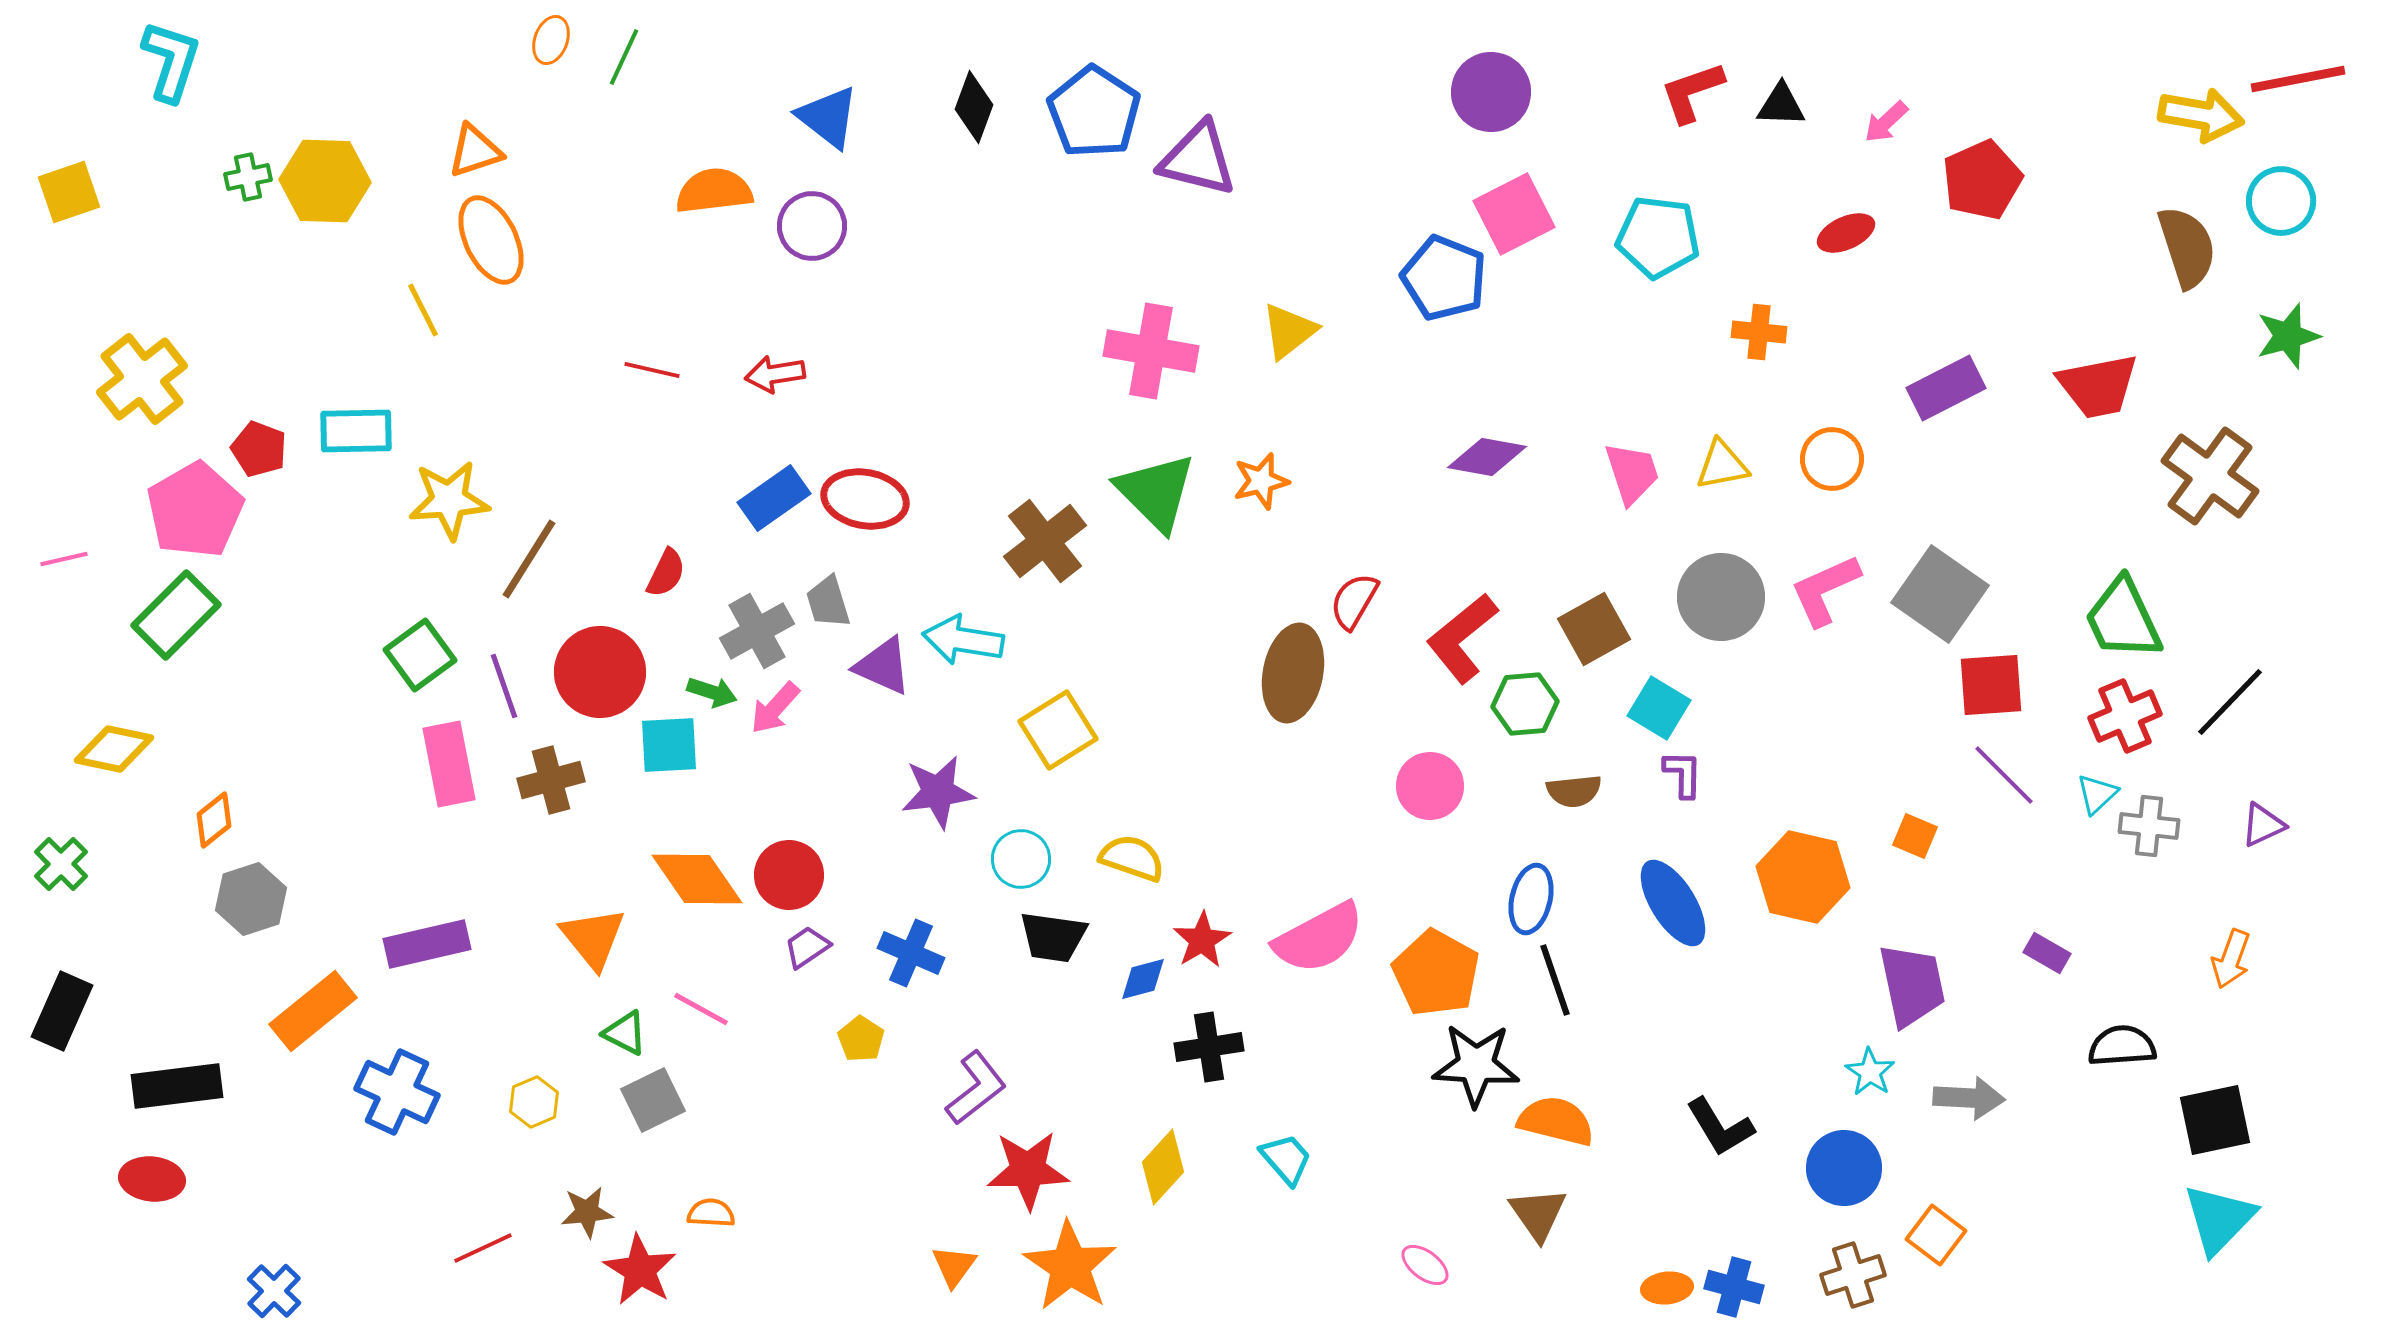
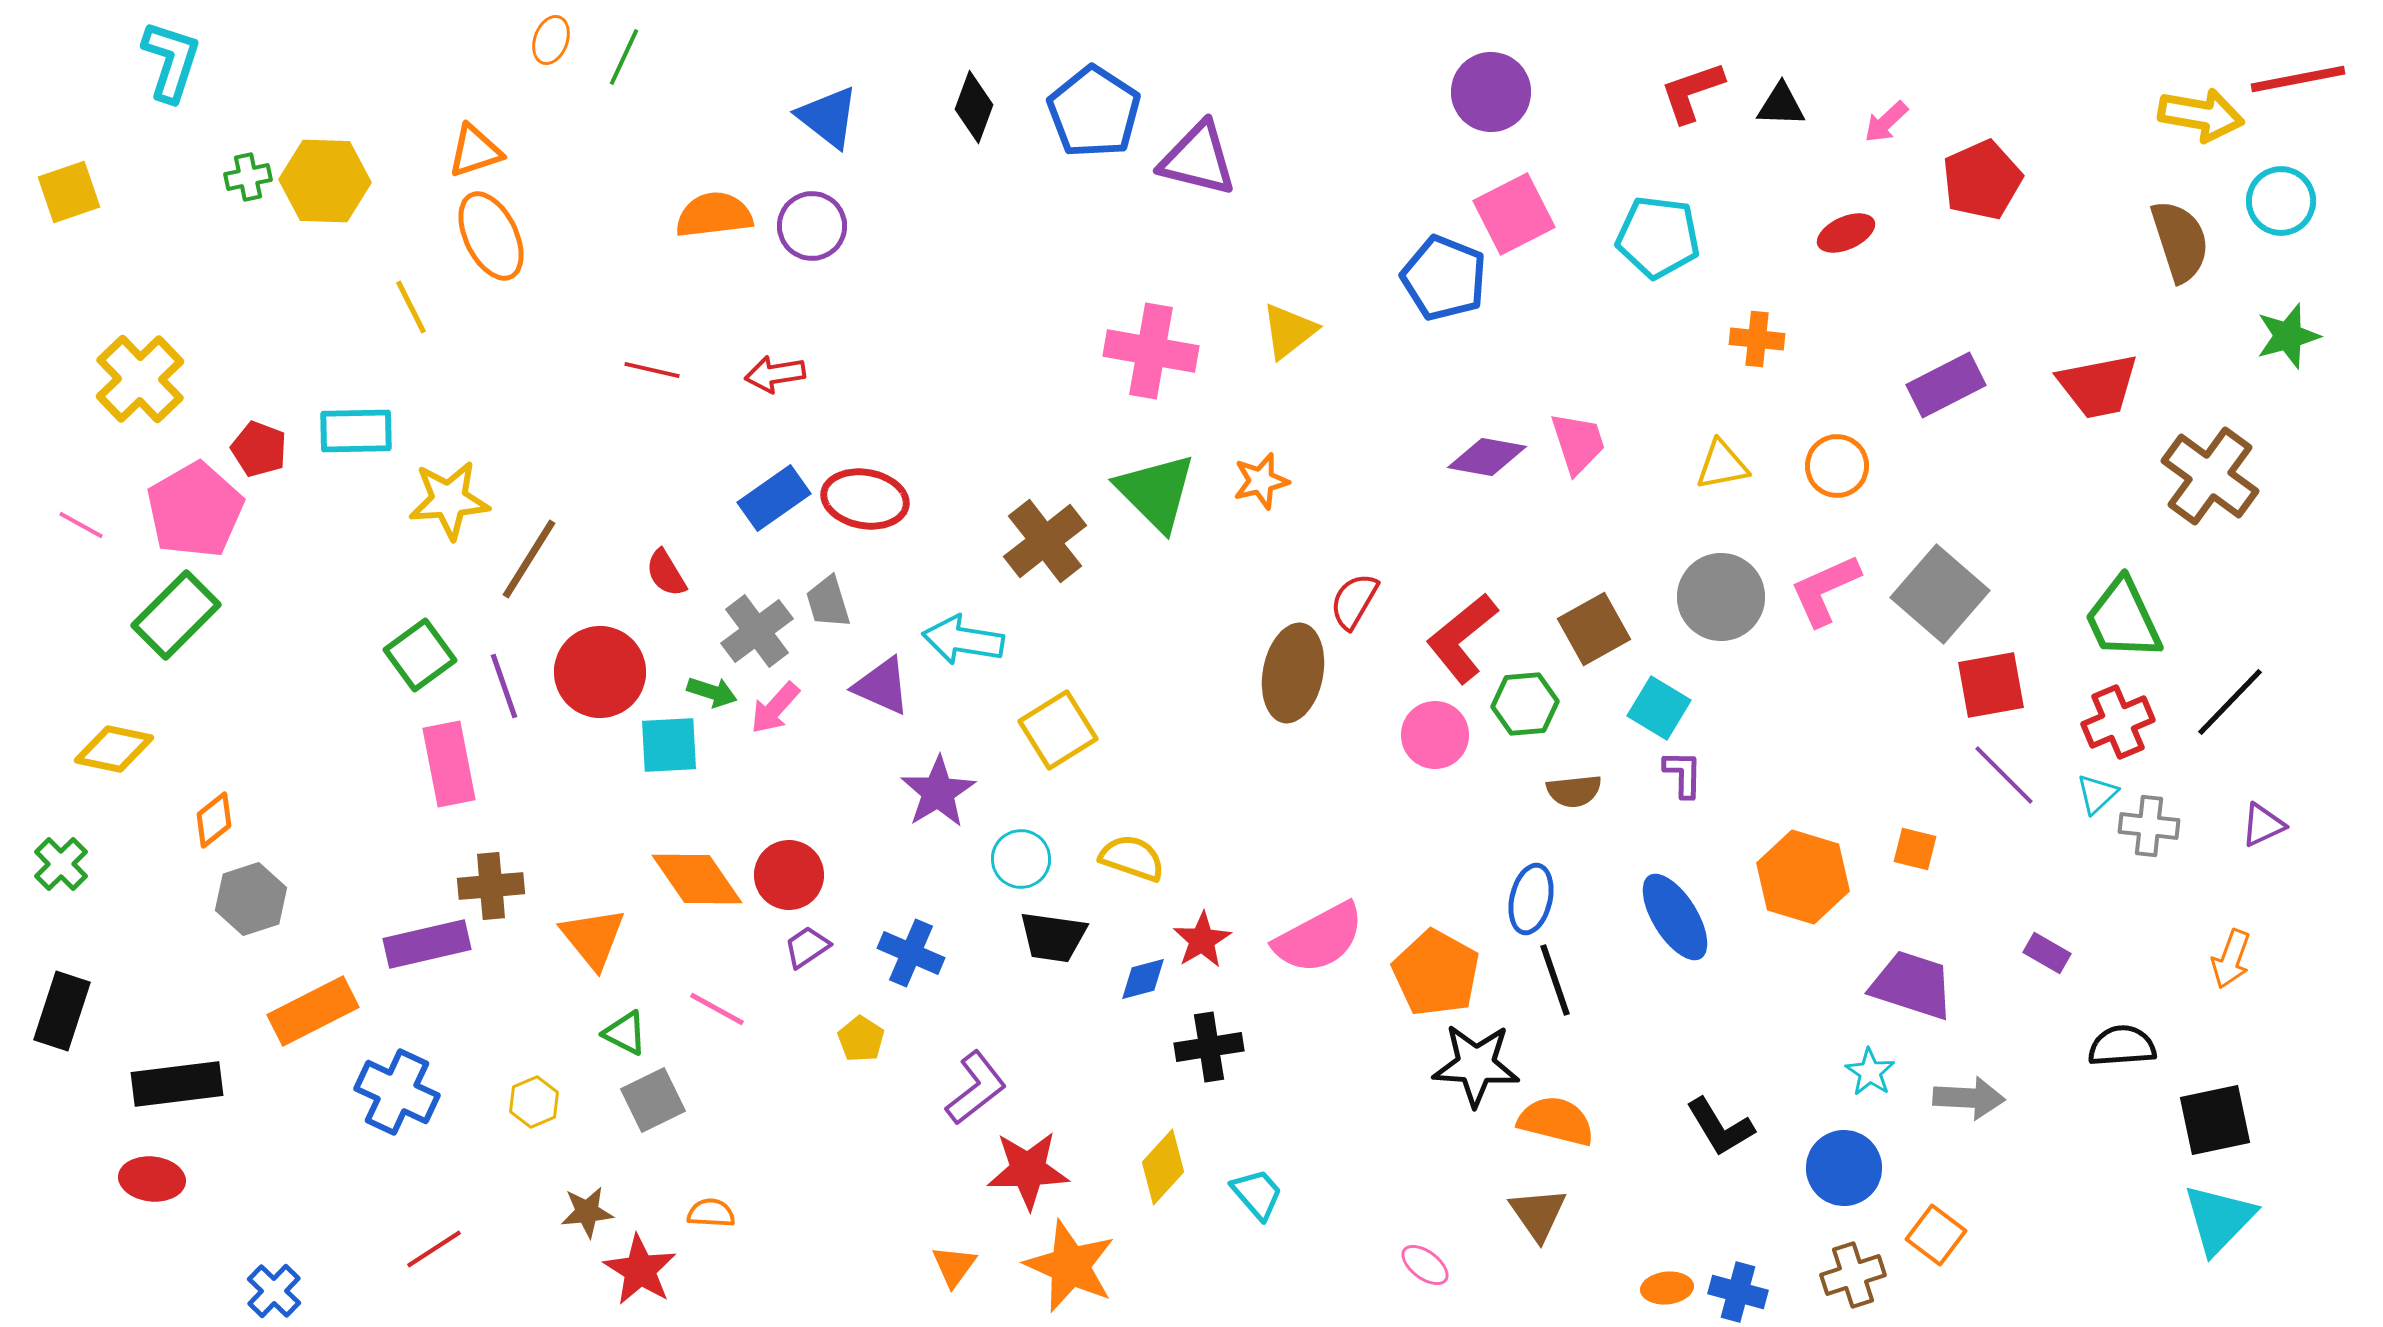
orange semicircle at (714, 191): moved 24 px down
orange ellipse at (491, 240): moved 4 px up
brown semicircle at (2187, 247): moved 7 px left, 6 px up
yellow line at (423, 310): moved 12 px left, 3 px up
orange cross at (1759, 332): moved 2 px left, 7 px down
yellow cross at (142, 379): moved 2 px left; rotated 6 degrees counterclockwise
purple rectangle at (1946, 388): moved 3 px up
orange circle at (1832, 459): moved 5 px right, 7 px down
pink trapezoid at (1632, 473): moved 54 px left, 30 px up
pink line at (64, 559): moved 17 px right, 34 px up; rotated 42 degrees clockwise
red semicircle at (666, 573): rotated 123 degrees clockwise
gray square at (1940, 594): rotated 6 degrees clockwise
gray cross at (757, 631): rotated 8 degrees counterclockwise
purple triangle at (883, 666): moved 1 px left, 20 px down
red square at (1991, 685): rotated 6 degrees counterclockwise
red cross at (2125, 716): moved 7 px left, 6 px down
brown cross at (551, 780): moved 60 px left, 106 px down; rotated 10 degrees clockwise
pink circle at (1430, 786): moved 5 px right, 51 px up
purple star at (938, 792): rotated 24 degrees counterclockwise
orange square at (1915, 836): moved 13 px down; rotated 9 degrees counterclockwise
orange hexagon at (1803, 877): rotated 4 degrees clockwise
blue ellipse at (1673, 903): moved 2 px right, 14 px down
purple trapezoid at (1912, 985): rotated 60 degrees counterclockwise
pink line at (701, 1009): moved 16 px right
black rectangle at (62, 1011): rotated 6 degrees counterclockwise
orange rectangle at (313, 1011): rotated 12 degrees clockwise
black rectangle at (177, 1086): moved 2 px up
cyan trapezoid at (1286, 1159): moved 29 px left, 35 px down
red line at (483, 1248): moved 49 px left, 1 px down; rotated 8 degrees counterclockwise
orange star at (1070, 1266): rotated 10 degrees counterclockwise
blue cross at (1734, 1287): moved 4 px right, 5 px down
